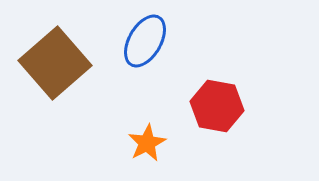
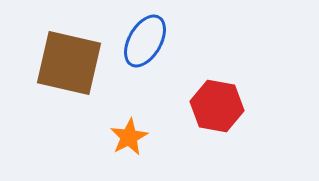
brown square: moved 14 px right; rotated 36 degrees counterclockwise
orange star: moved 18 px left, 6 px up
